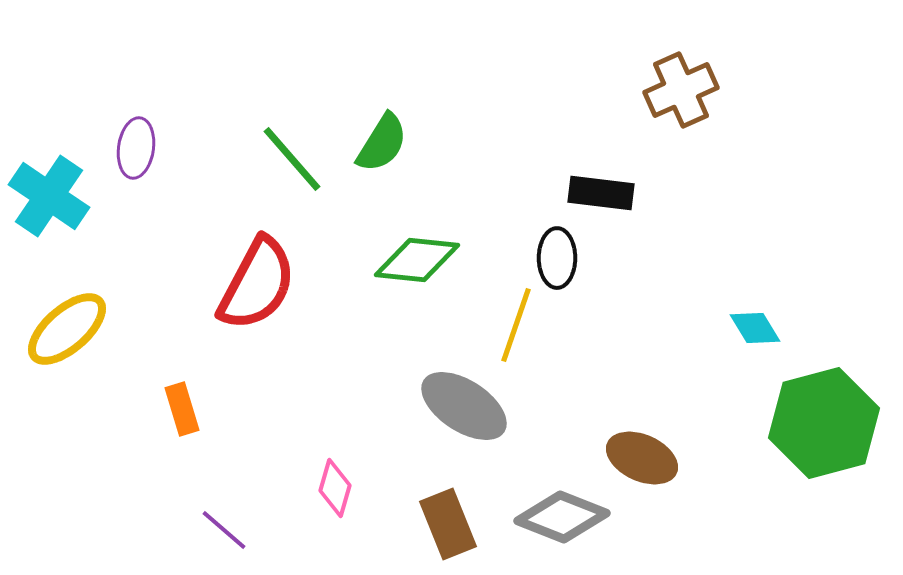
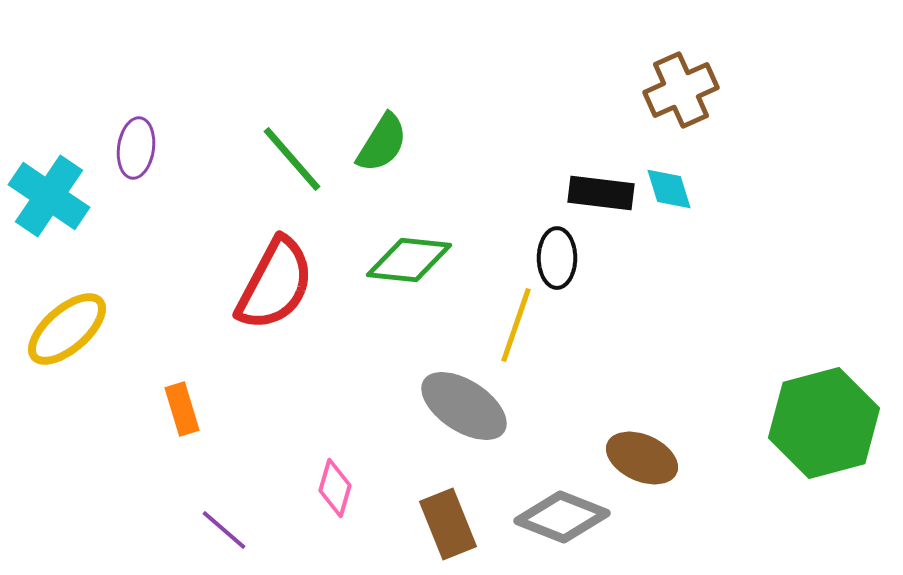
green diamond: moved 8 px left
red semicircle: moved 18 px right
cyan diamond: moved 86 px left, 139 px up; rotated 14 degrees clockwise
